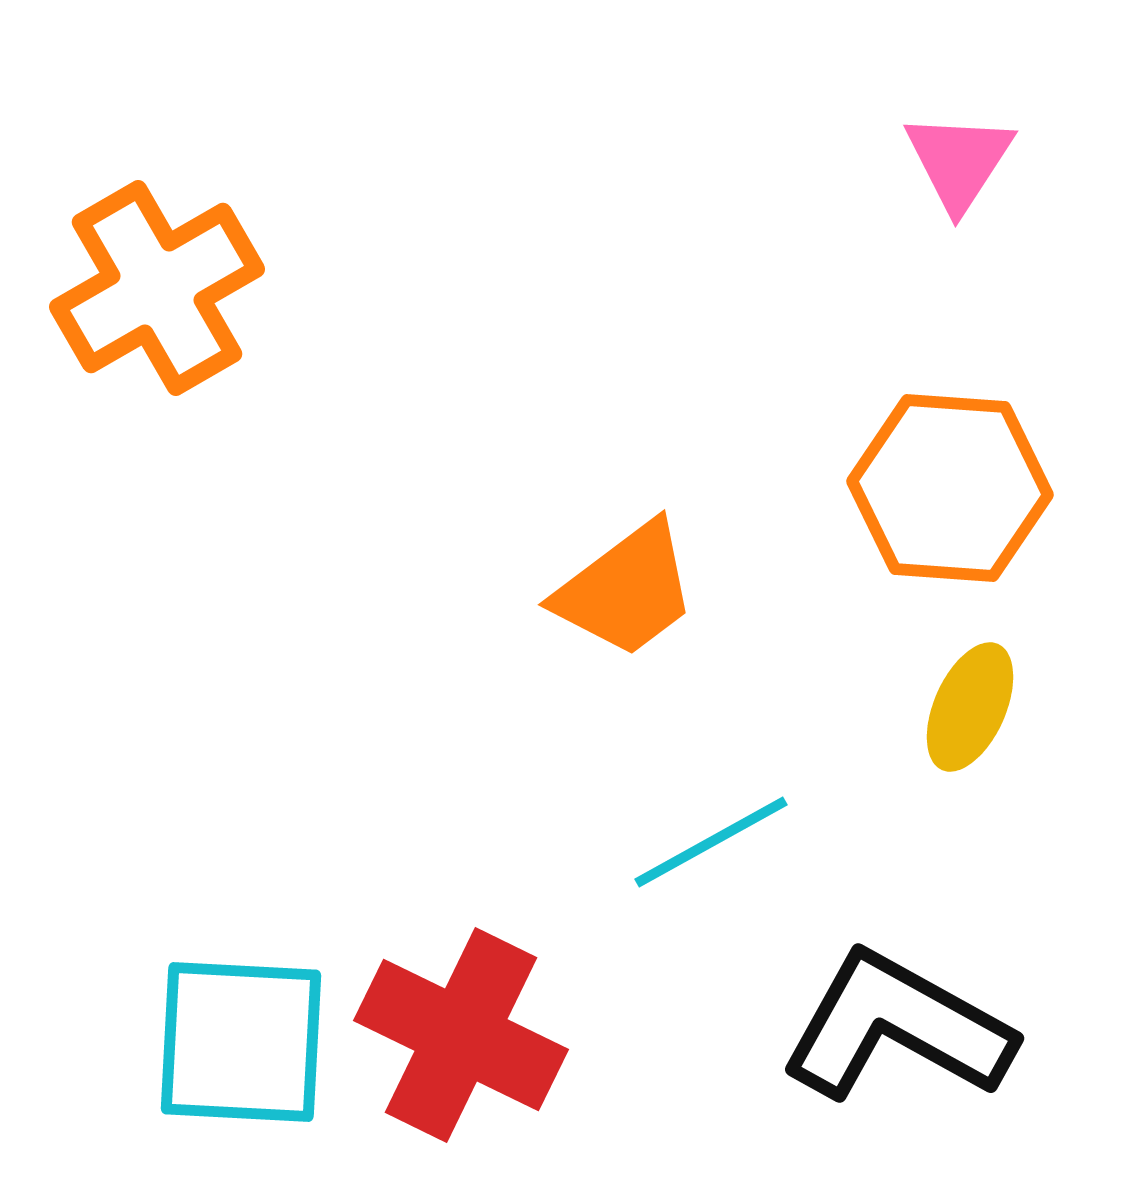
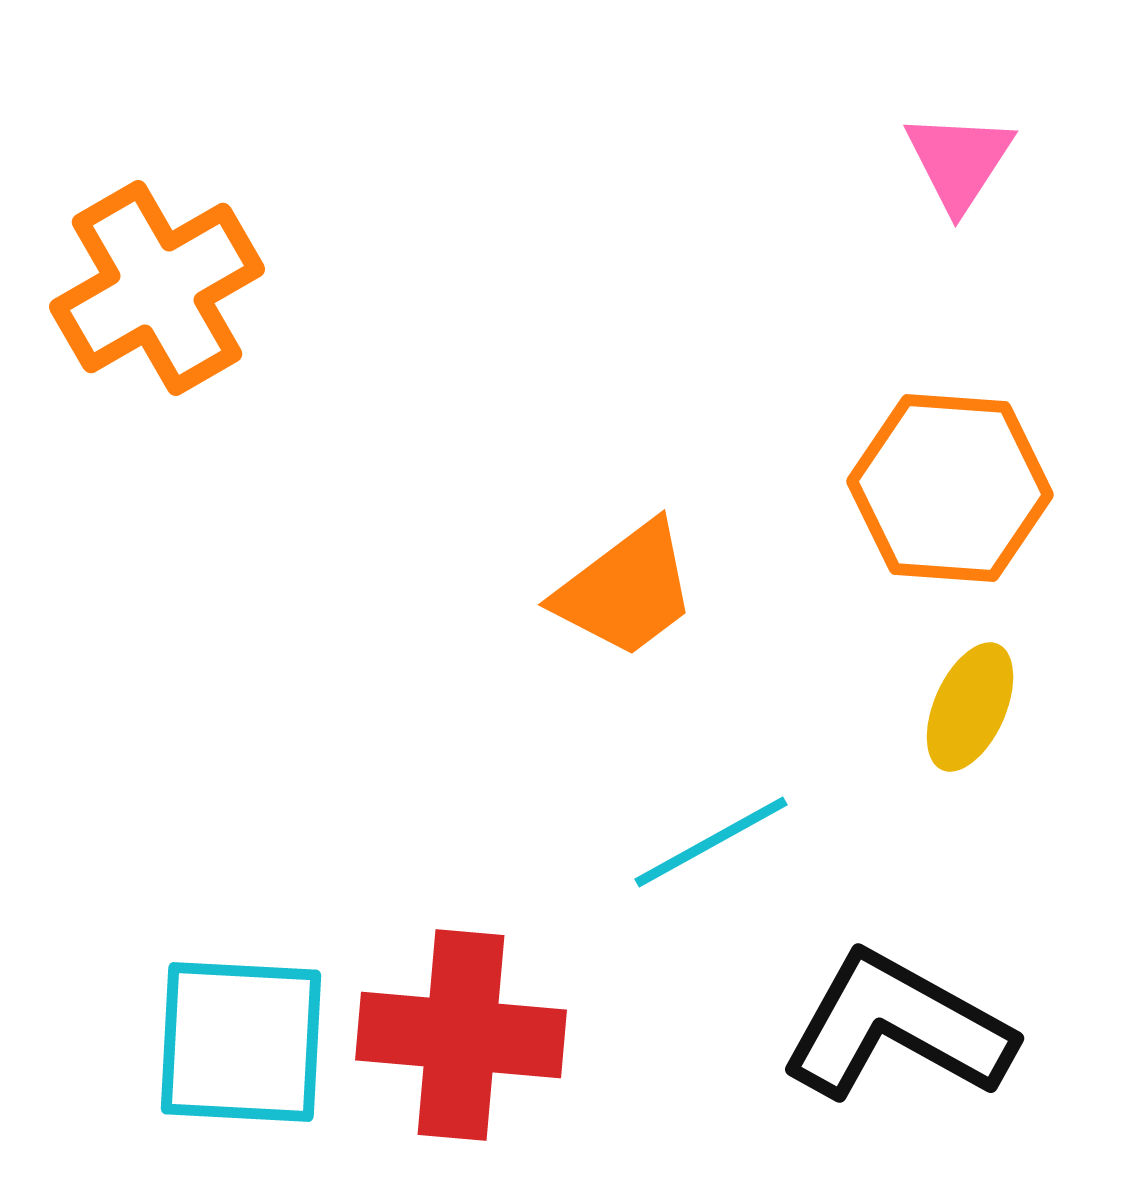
red cross: rotated 21 degrees counterclockwise
